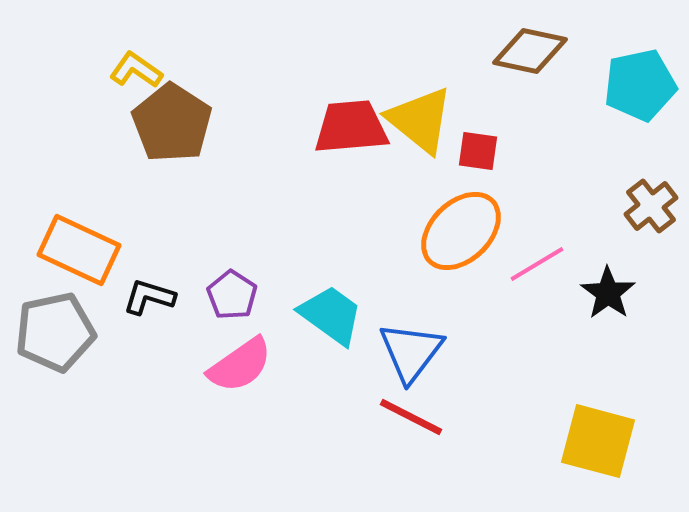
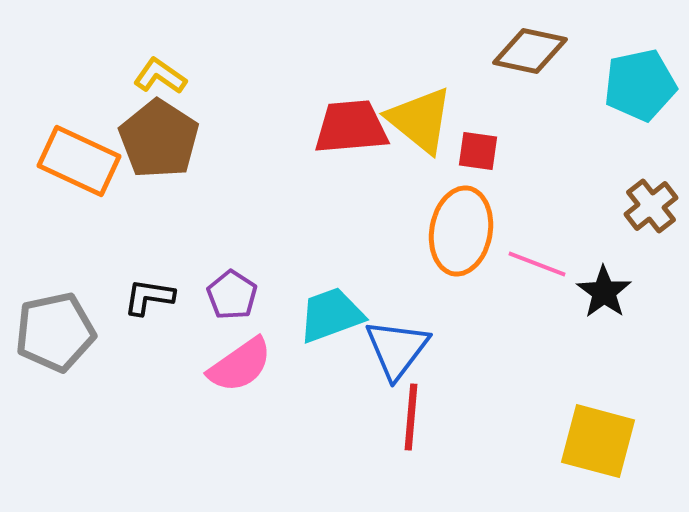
yellow L-shape: moved 24 px right, 6 px down
brown pentagon: moved 13 px left, 16 px down
orange ellipse: rotated 36 degrees counterclockwise
orange rectangle: moved 89 px up
pink line: rotated 52 degrees clockwise
black star: moved 4 px left, 1 px up
black L-shape: rotated 8 degrees counterclockwise
cyan trapezoid: rotated 56 degrees counterclockwise
blue triangle: moved 14 px left, 3 px up
red line: rotated 68 degrees clockwise
